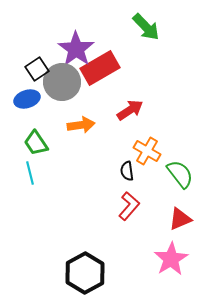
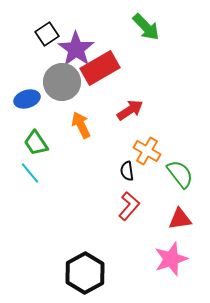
black square: moved 10 px right, 35 px up
orange arrow: rotated 108 degrees counterclockwise
cyan line: rotated 25 degrees counterclockwise
red triangle: rotated 15 degrees clockwise
pink star: rotated 12 degrees clockwise
